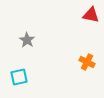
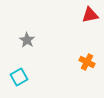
red triangle: moved 1 px left; rotated 24 degrees counterclockwise
cyan square: rotated 18 degrees counterclockwise
